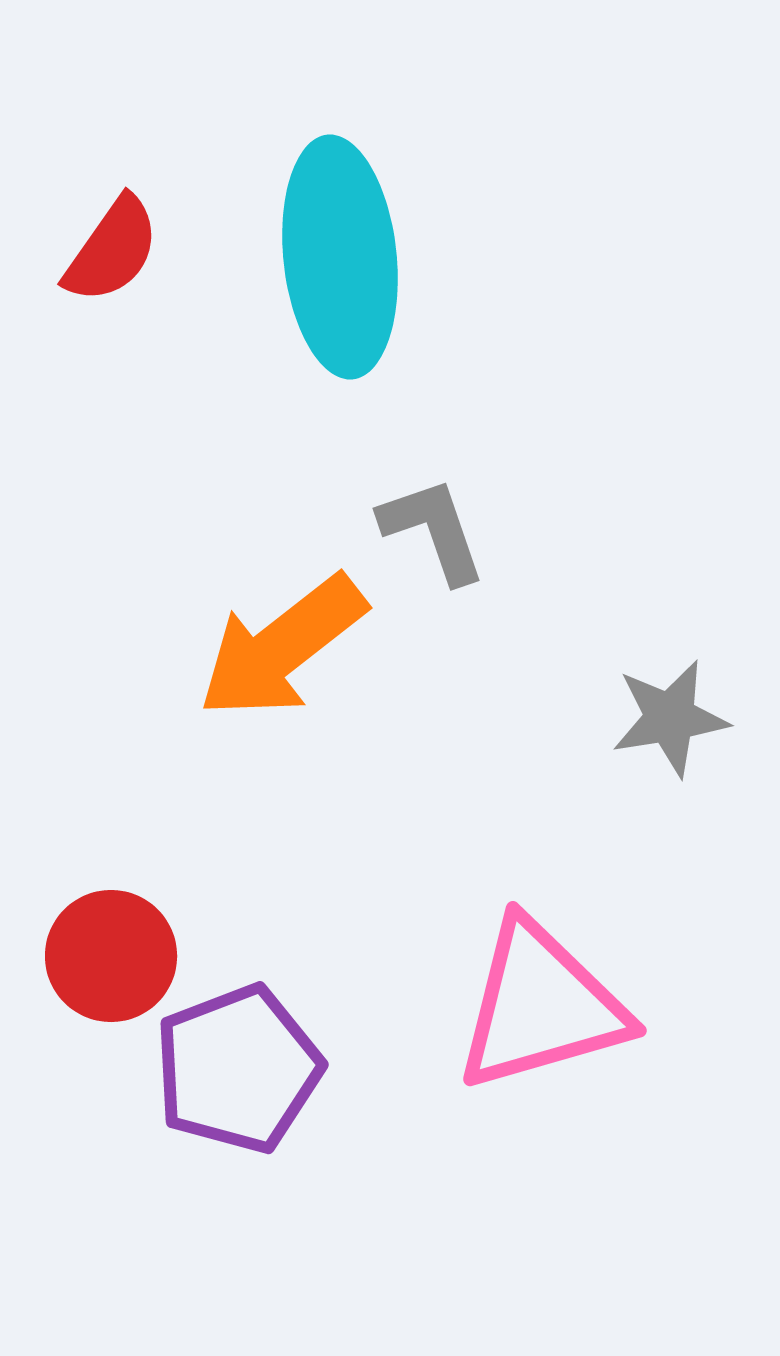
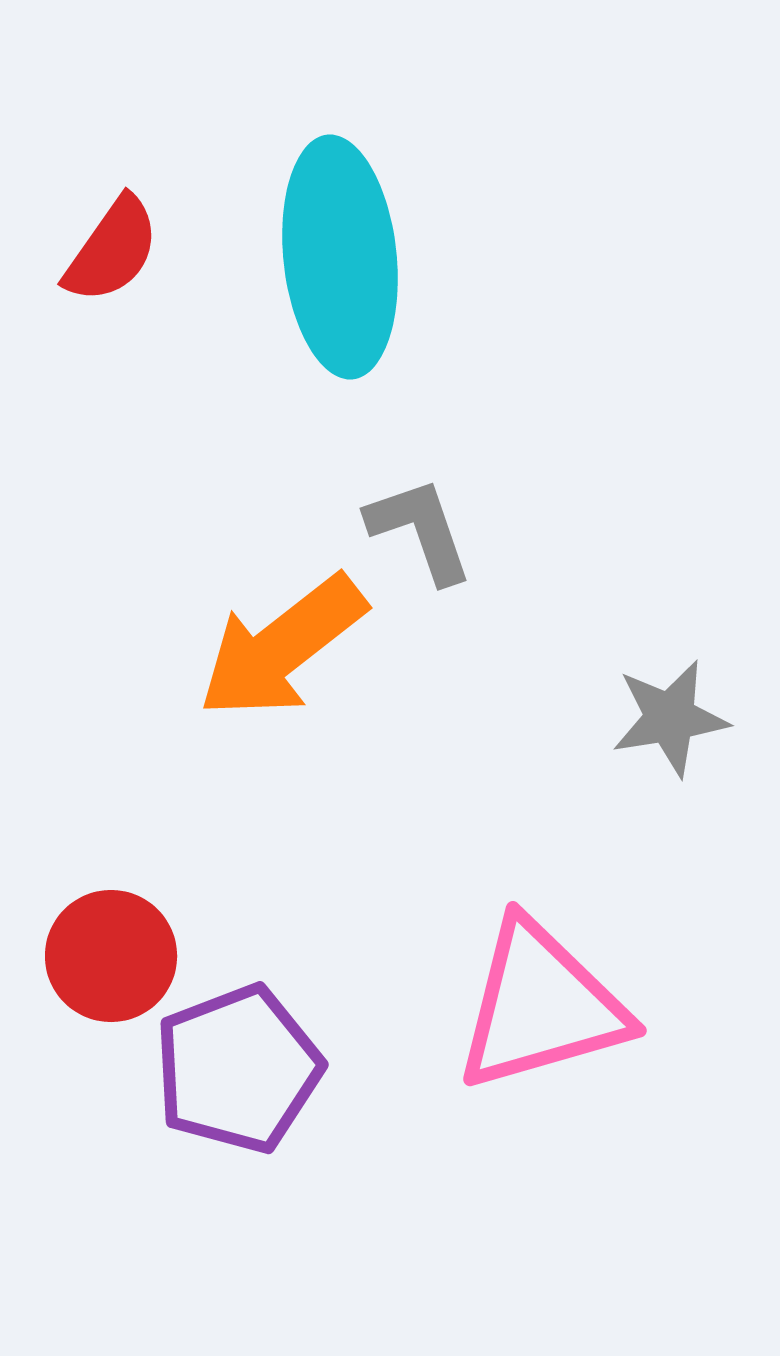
gray L-shape: moved 13 px left
